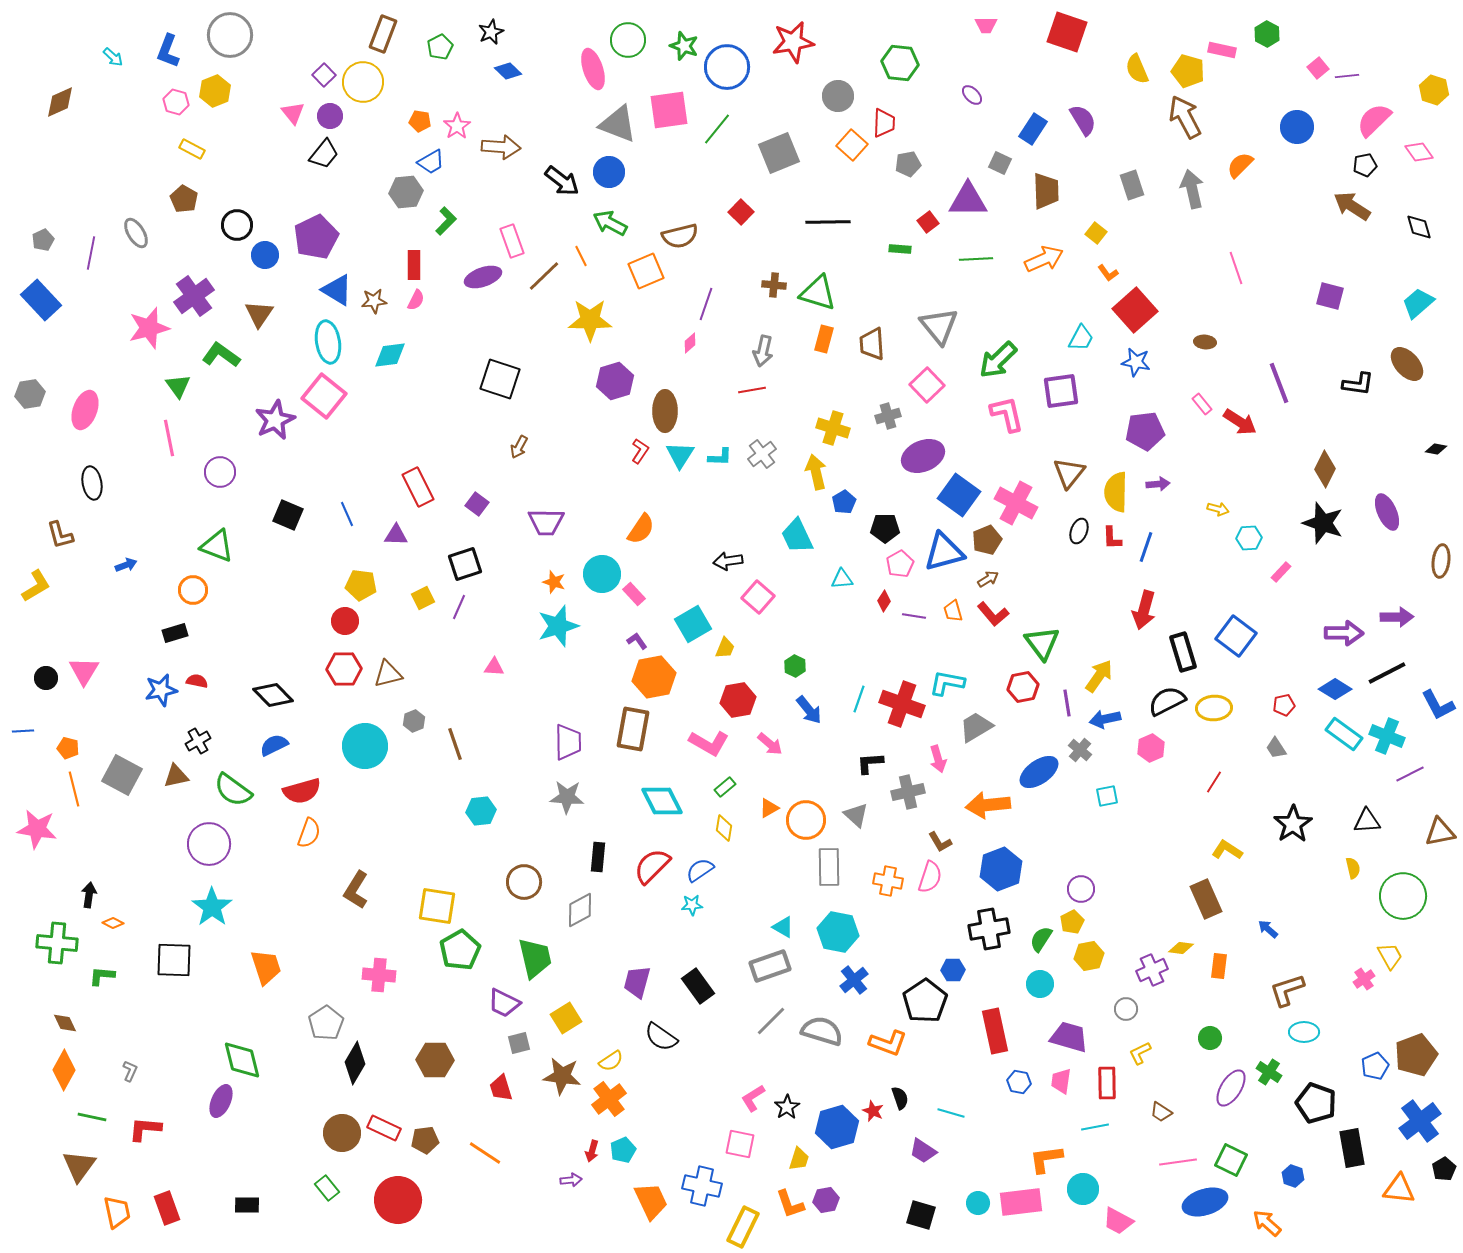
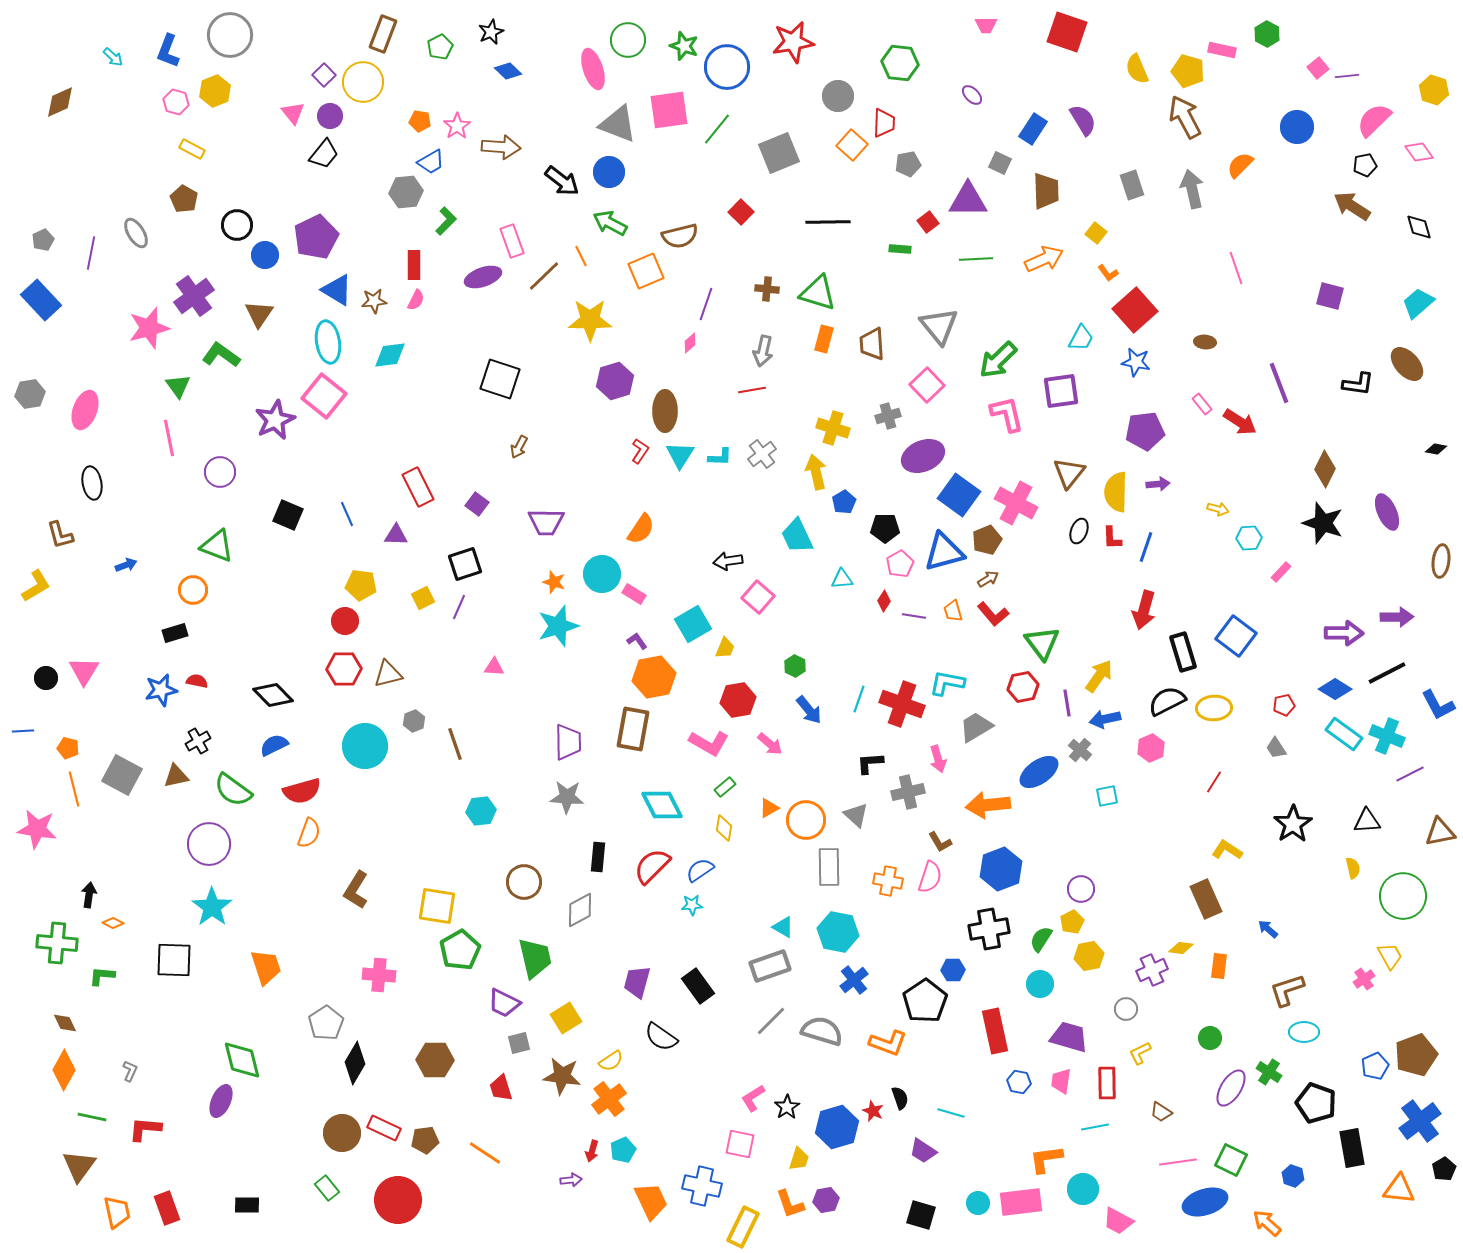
brown cross at (774, 285): moved 7 px left, 4 px down
pink rectangle at (634, 594): rotated 15 degrees counterclockwise
cyan diamond at (662, 801): moved 4 px down
